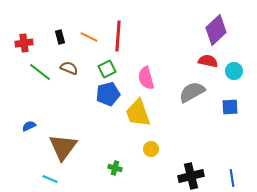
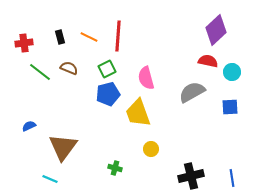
cyan circle: moved 2 px left, 1 px down
